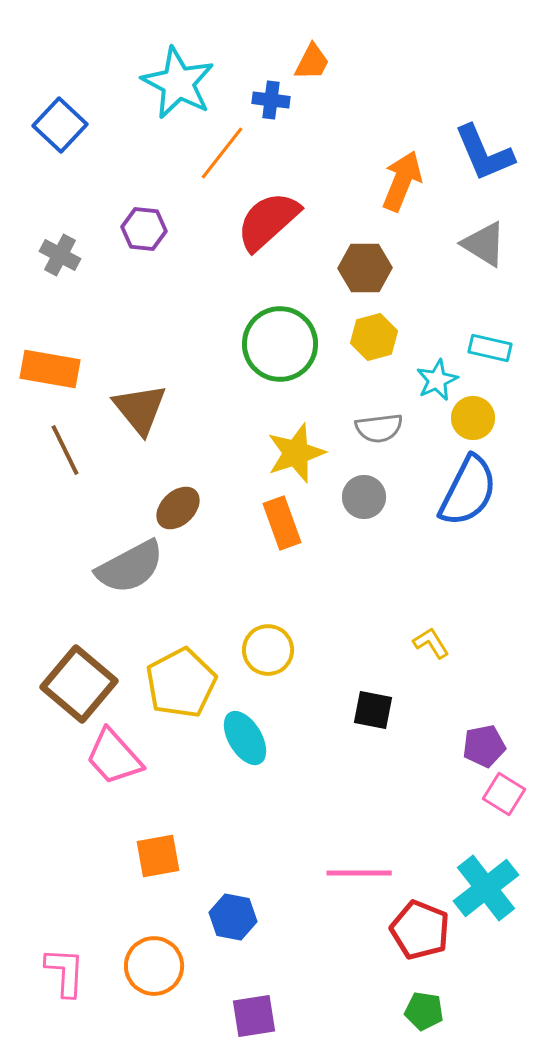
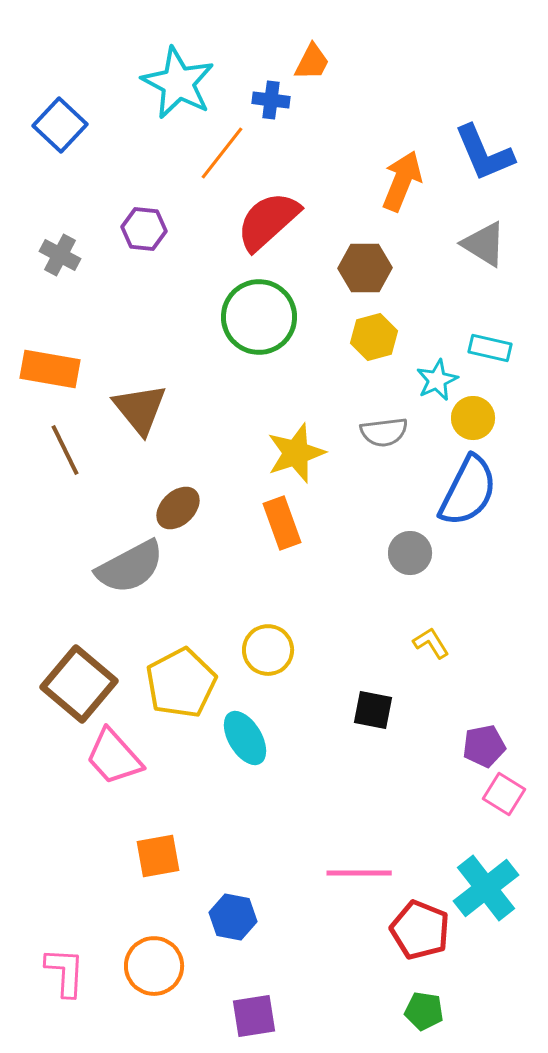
green circle at (280, 344): moved 21 px left, 27 px up
gray semicircle at (379, 428): moved 5 px right, 4 px down
gray circle at (364, 497): moved 46 px right, 56 px down
